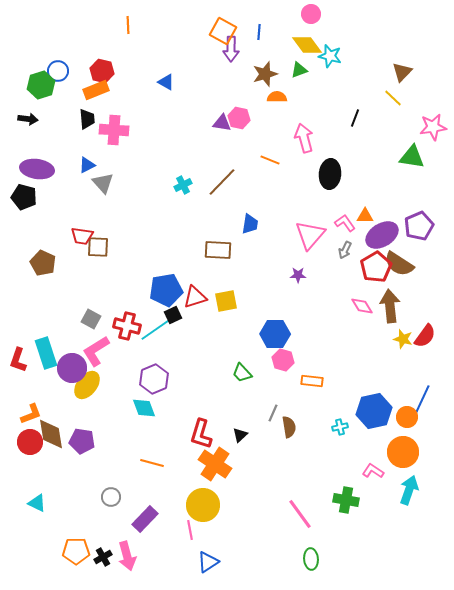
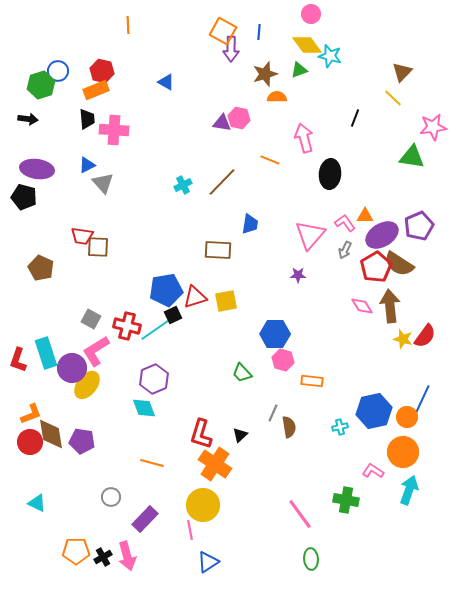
brown pentagon at (43, 263): moved 2 px left, 5 px down
